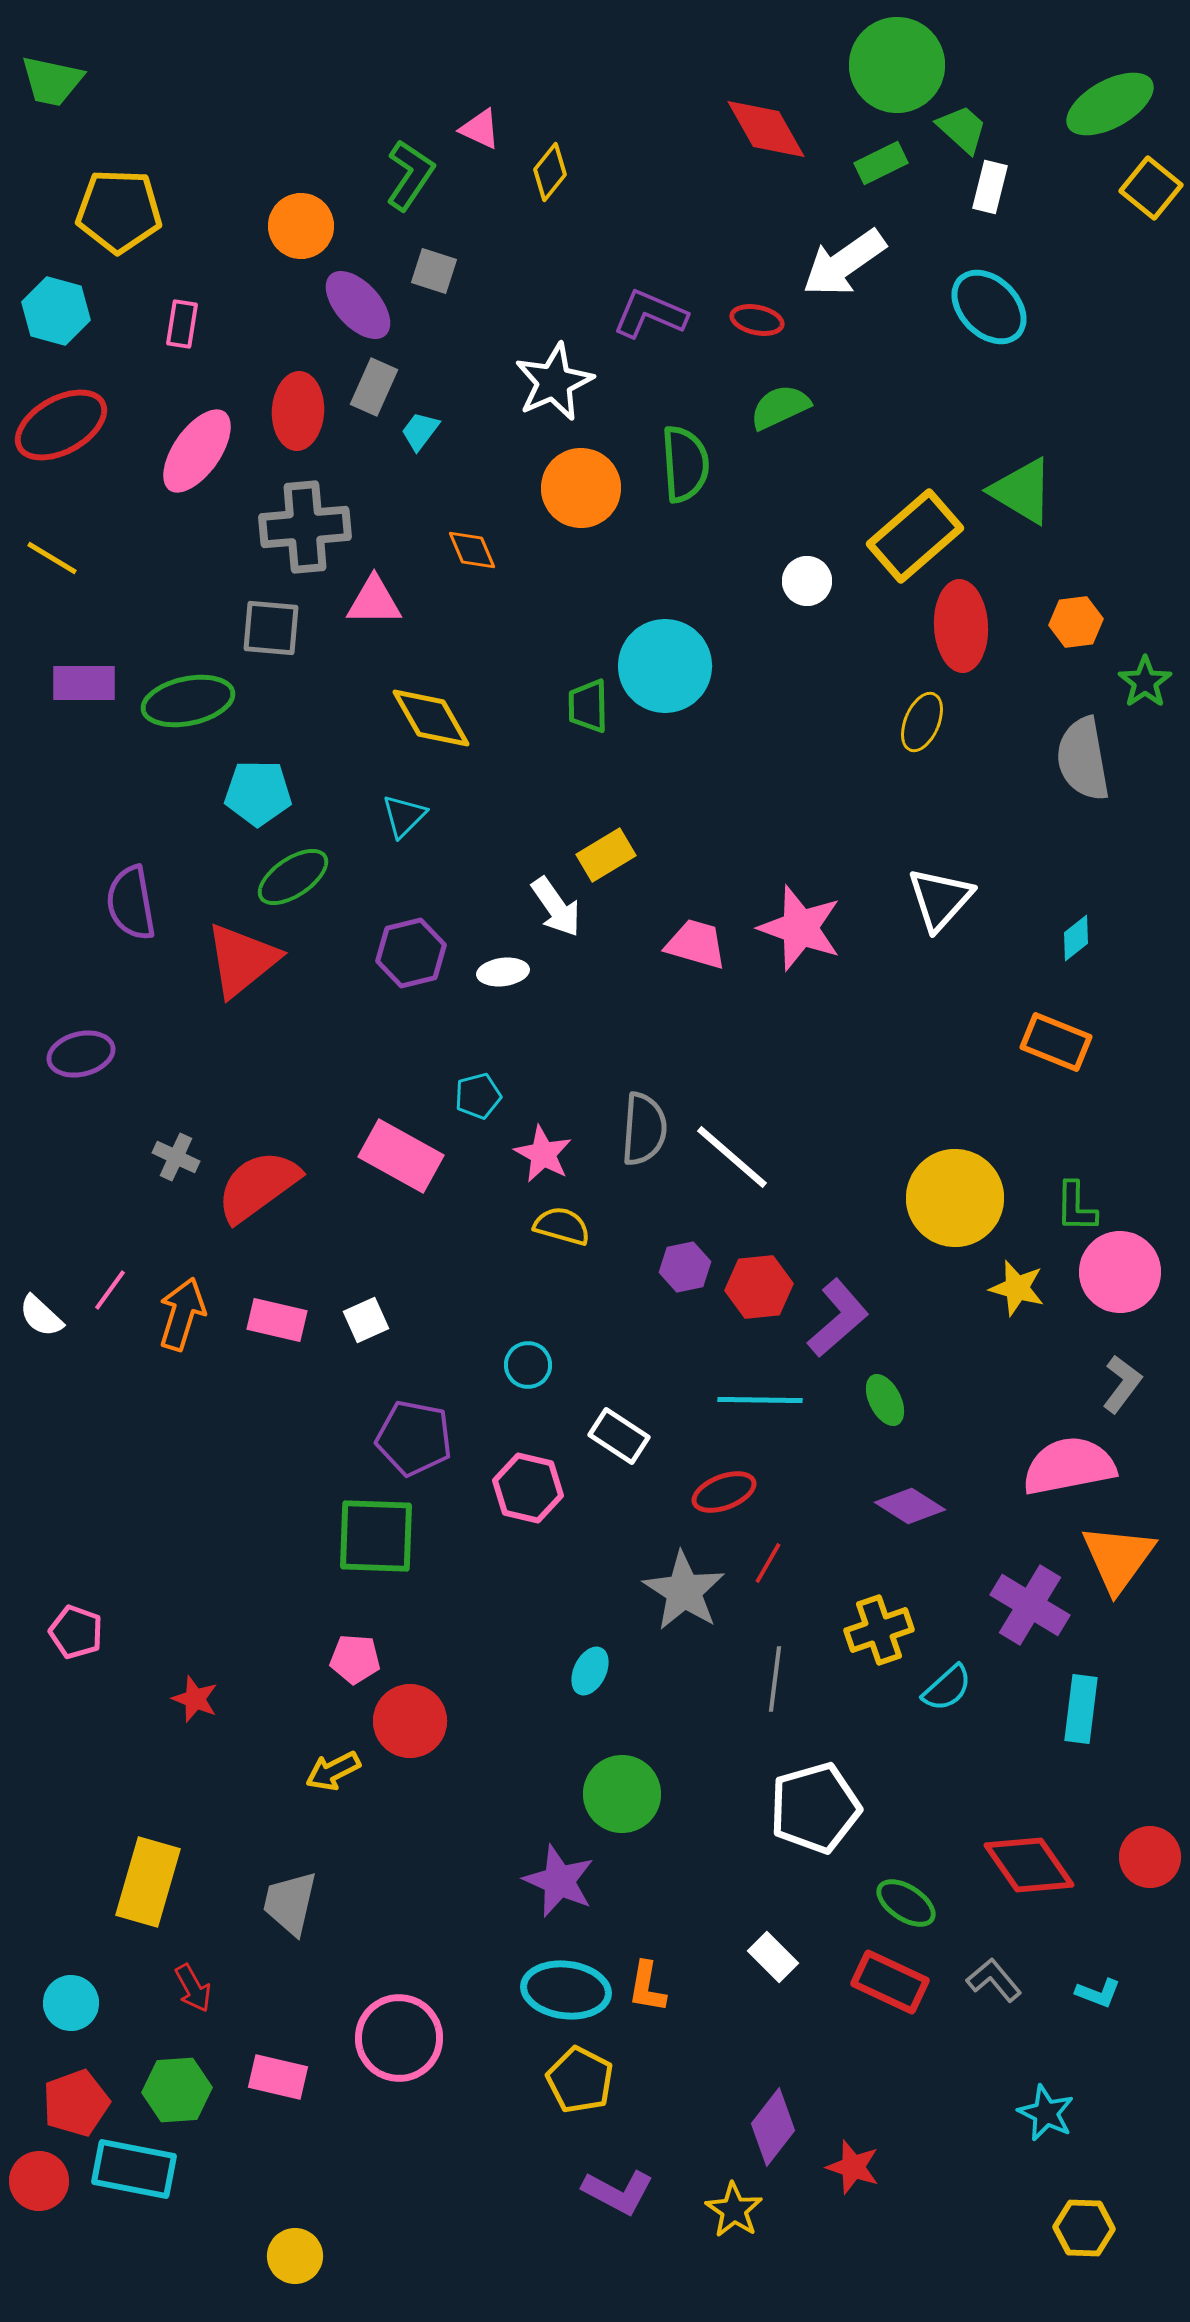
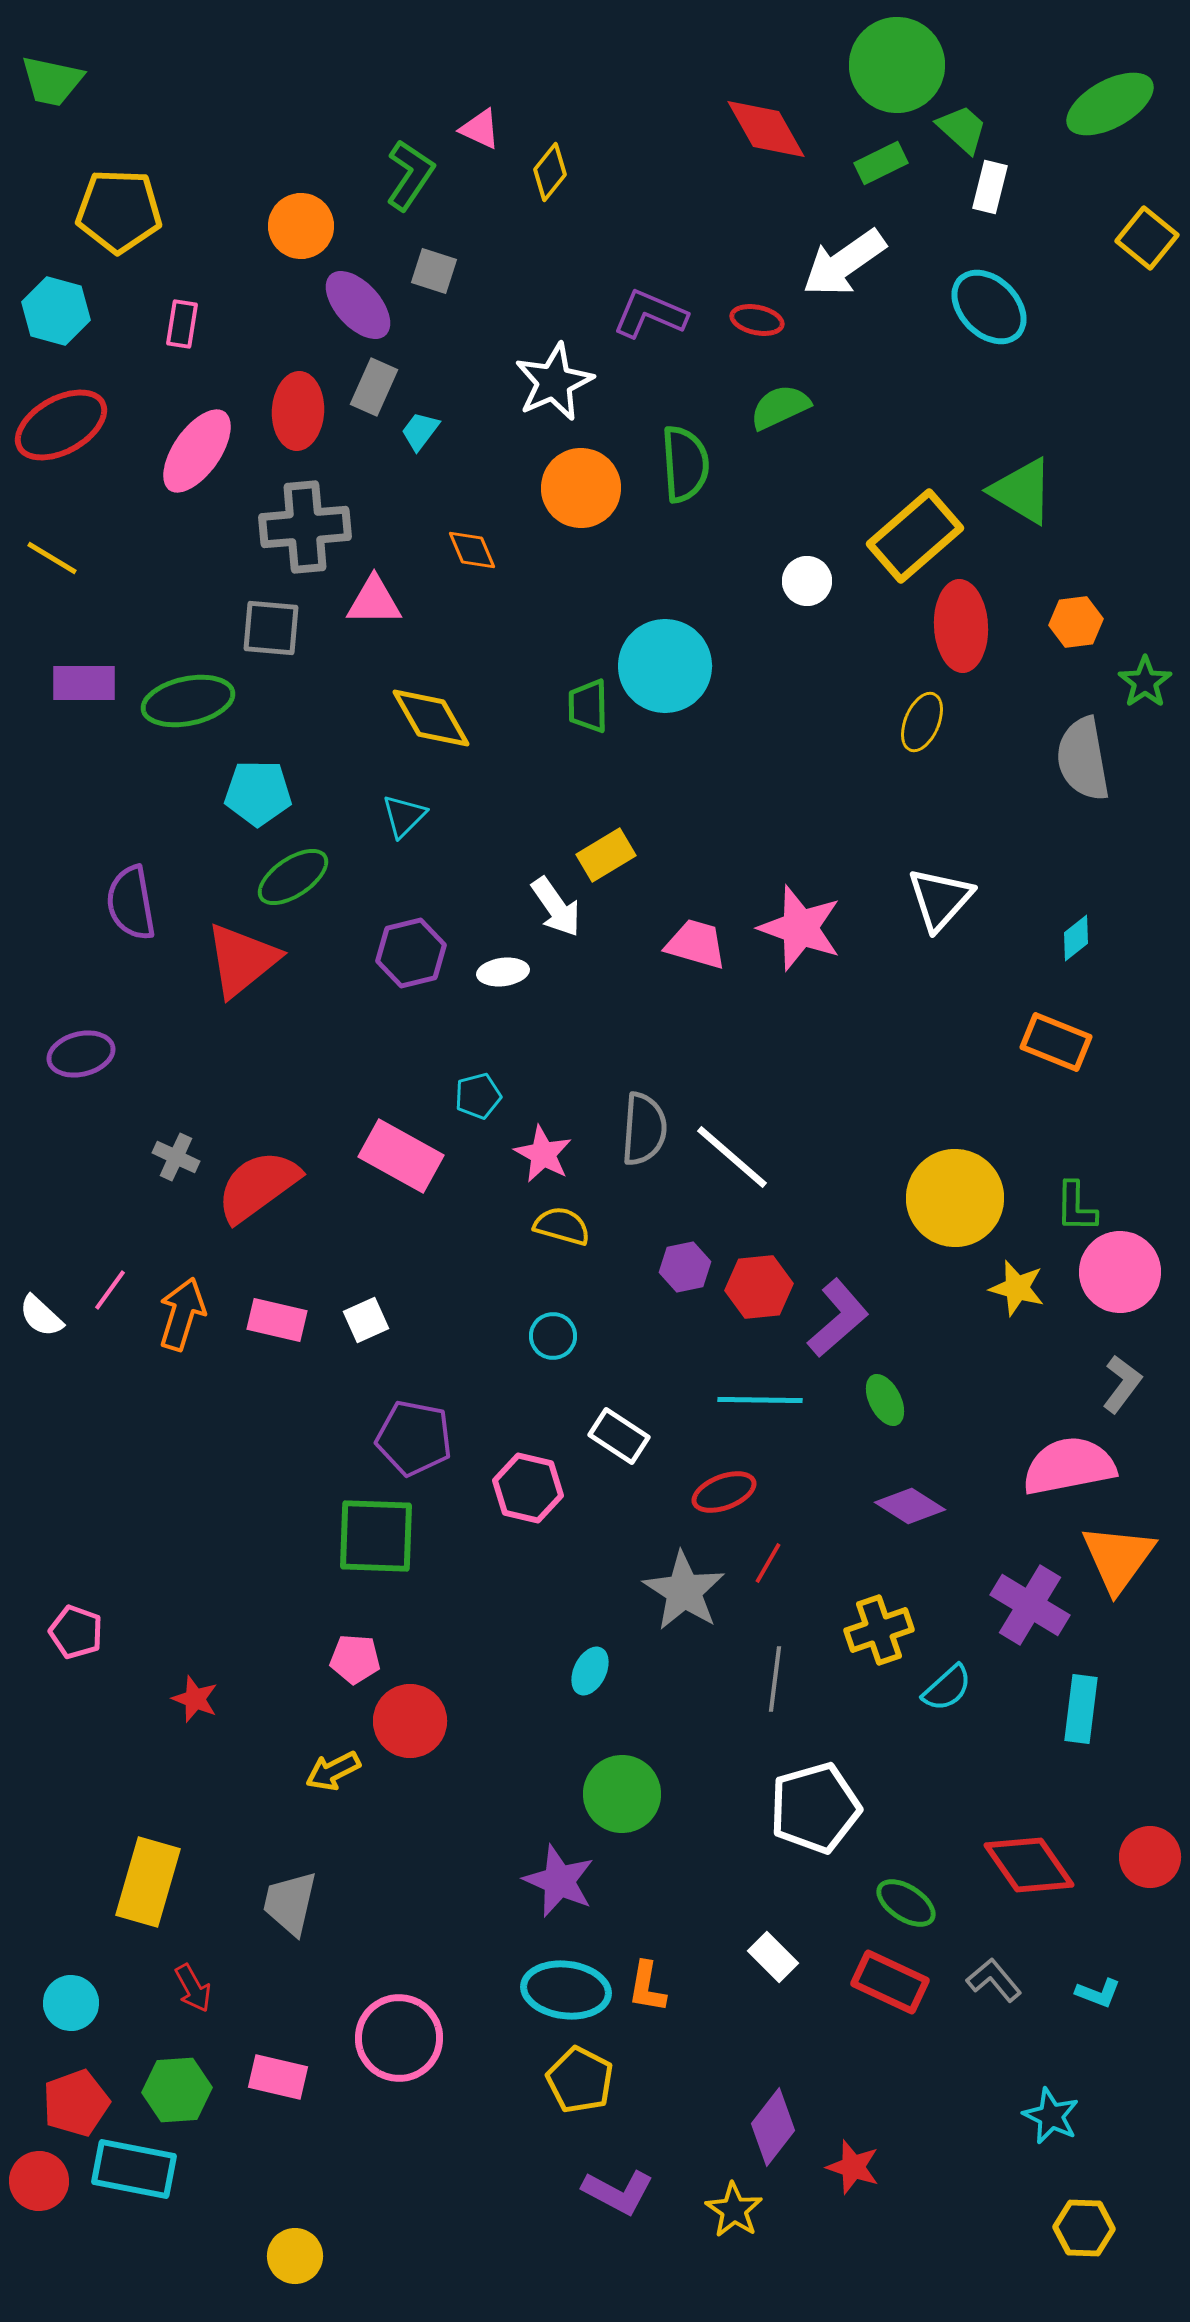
yellow square at (1151, 188): moved 4 px left, 50 px down
cyan circle at (528, 1365): moved 25 px right, 29 px up
cyan star at (1046, 2113): moved 5 px right, 3 px down
